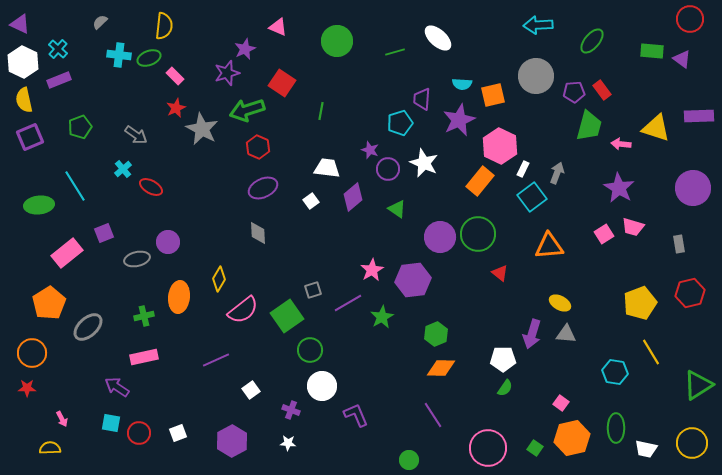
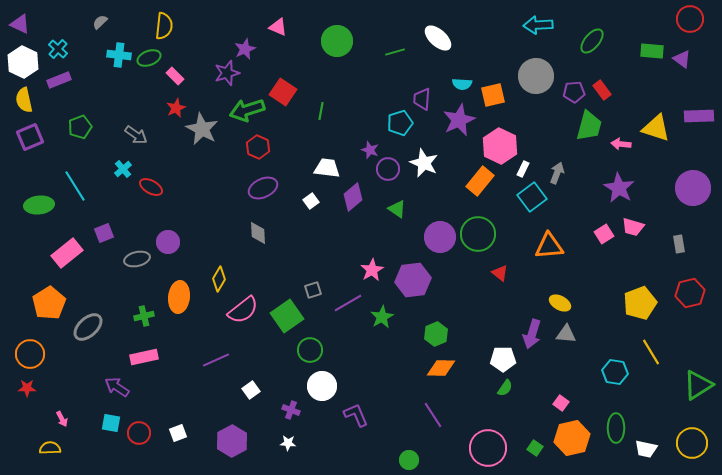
red square at (282, 83): moved 1 px right, 9 px down
orange circle at (32, 353): moved 2 px left, 1 px down
